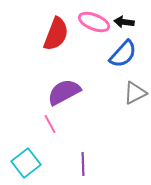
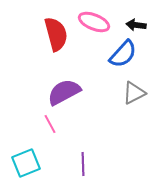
black arrow: moved 12 px right, 3 px down
red semicircle: rotated 36 degrees counterclockwise
gray triangle: moved 1 px left
cyan square: rotated 16 degrees clockwise
